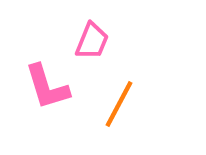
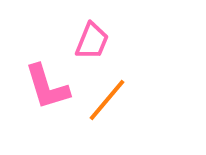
orange line: moved 12 px left, 4 px up; rotated 12 degrees clockwise
